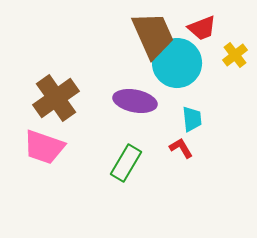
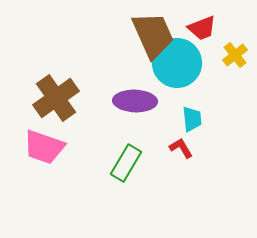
purple ellipse: rotated 9 degrees counterclockwise
